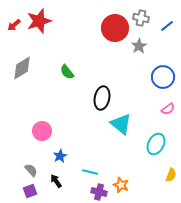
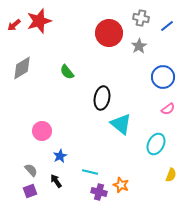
red circle: moved 6 px left, 5 px down
